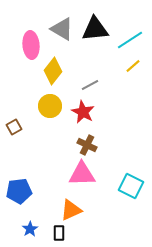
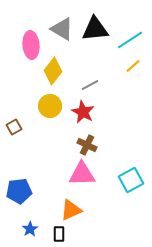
cyan square: moved 6 px up; rotated 35 degrees clockwise
black rectangle: moved 1 px down
